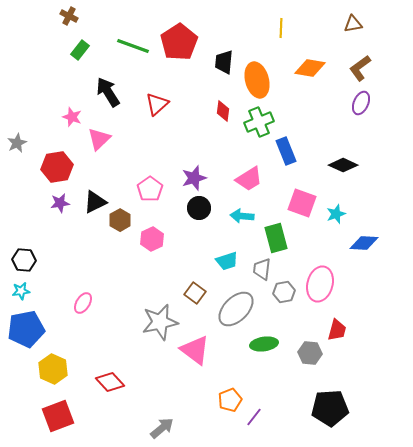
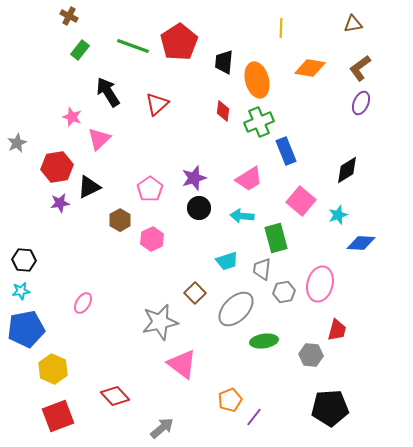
black diamond at (343, 165): moved 4 px right, 5 px down; rotated 56 degrees counterclockwise
black triangle at (95, 202): moved 6 px left, 15 px up
pink square at (302, 203): moved 1 px left, 2 px up; rotated 20 degrees clockwise
cyan star at (336, 214): moved 2 px right, 1 px down
blue diamond at (364, 243): moved 3 px left
brown square at (195, 293): rotated 10 degrees clockwise
green ellipse at (264, 344): moved 3 px up
pink triangle at (195, 350): moved 13 px left, 14 px down
gray hexagon at (310, 353): moved 1 px right, 2 px down
red diamond at (110, 382): moved 5 px right, 14 px down
